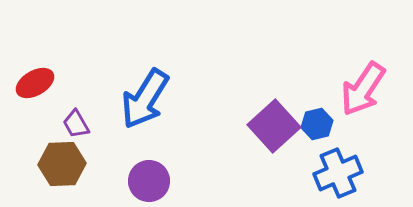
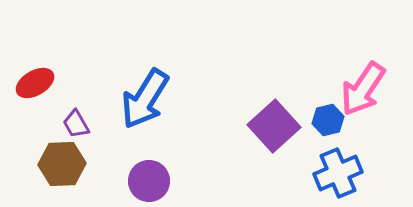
blue hexagon: moved 11 px right, 4 px up
